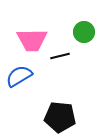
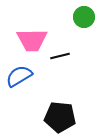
green circle: moved 15 px up
